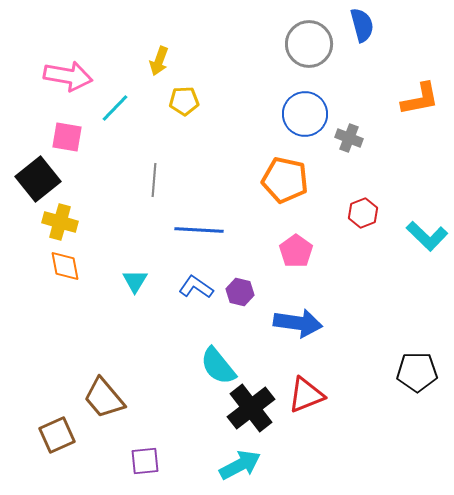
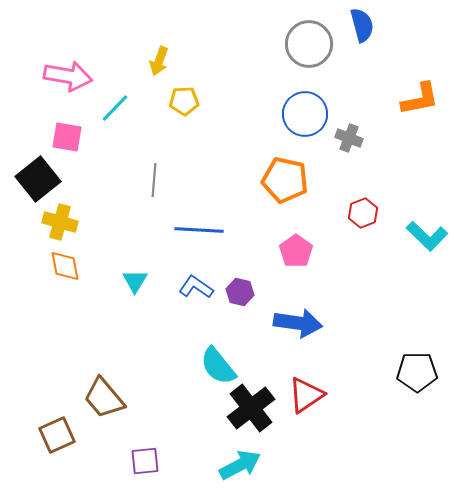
red triangle: rotated 12 degrees counterclockwise
